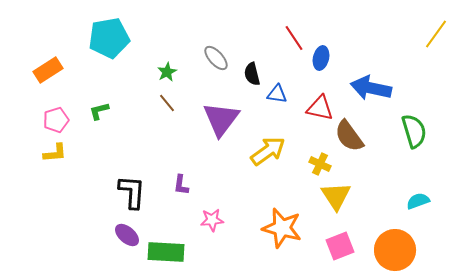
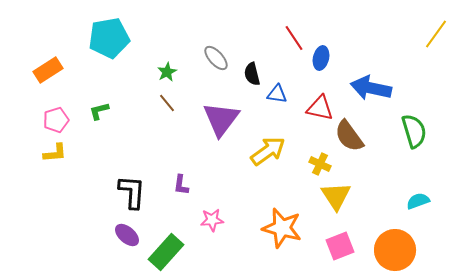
green rectangle: rotated 51 degrees counterclockwise
